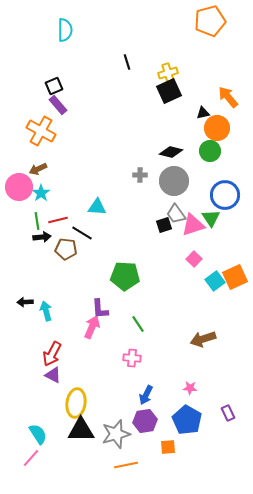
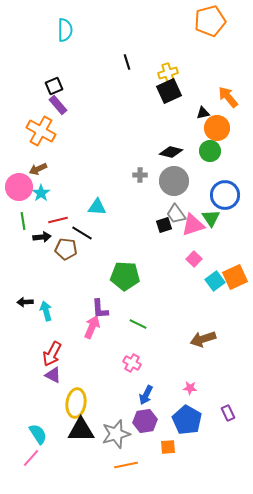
green line at (37, 221): moved 14 px left
green line at (138, 324): rotated 30 degrees counterclockwise
pink cross at (132, 358): moved 5 px down; rotated 24 degrees clockwise
